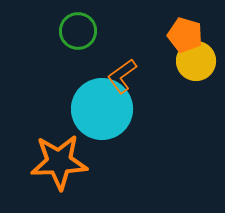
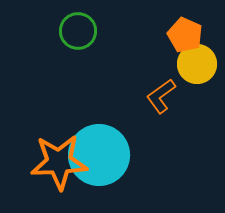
orange pentagon: rotated 8 degrees clockwise
yellow circle: moved 1 px right, 3 px down
orange L-shape: moved 39 px right, 20 px down
cyan circle: moved 3 px left, 46 px down
